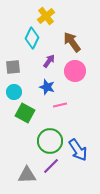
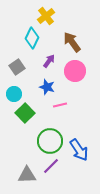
gray square: moved 4 px right; rotated 28 degrees counterclockwise
cyan circle: moved 2 px down
green square: rotated 18 degrees clockwise
blue arrow: moved 1 px right
